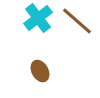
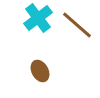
brown line: moved 4 px down
